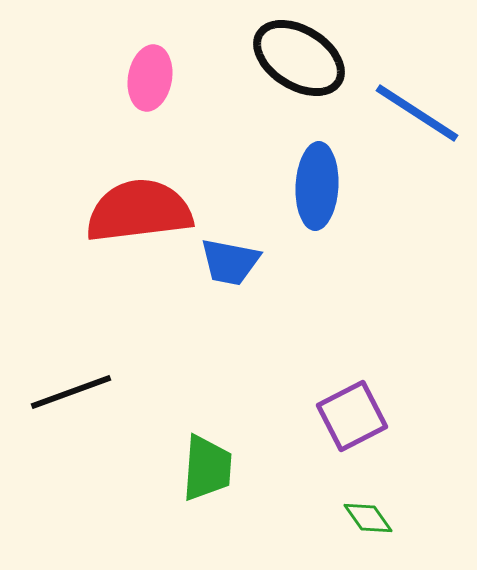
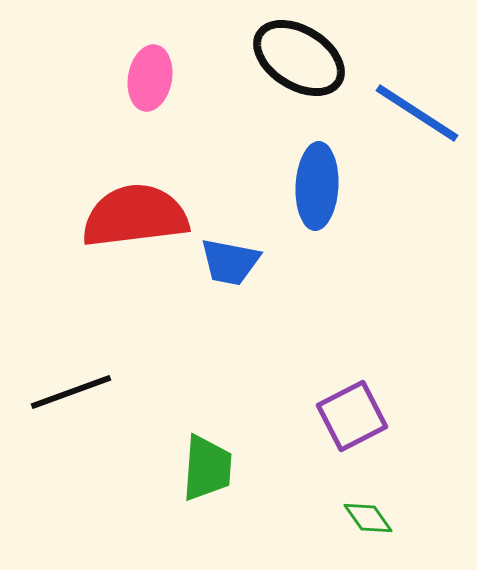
red semicircle: moved 4 px left, 5 px down
